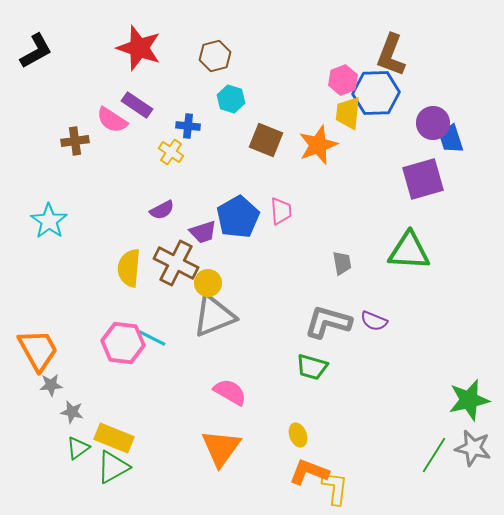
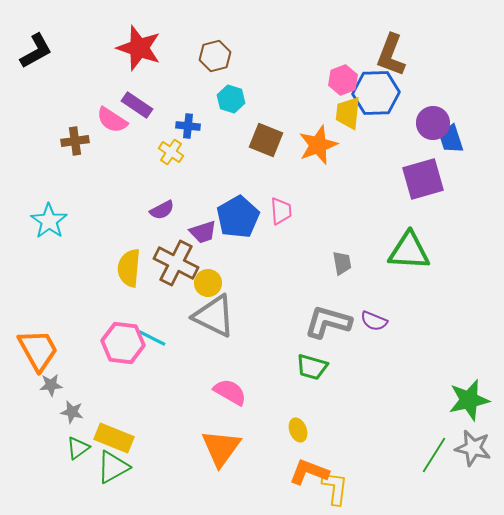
gray triangle at (214, 316): rotated 48 degrees clockwise
yellow ellipse at (298, 435): moved 5 px up
